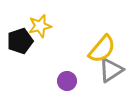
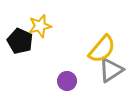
black pentagon: rotated 30 degrees counterclockwise
